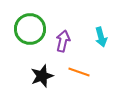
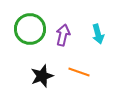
cyan arrow: moved 3 px left, 3 px up
purple arrow: moved 6 px up
